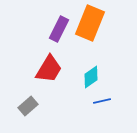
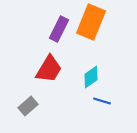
orange rectangle: moved 1 px right, 1 px up
blue line: rotated 30 degrees clockwise
